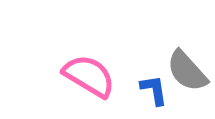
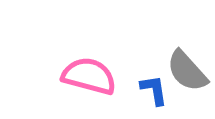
pink semicircle: rotated 16 degrees counterclockwise
